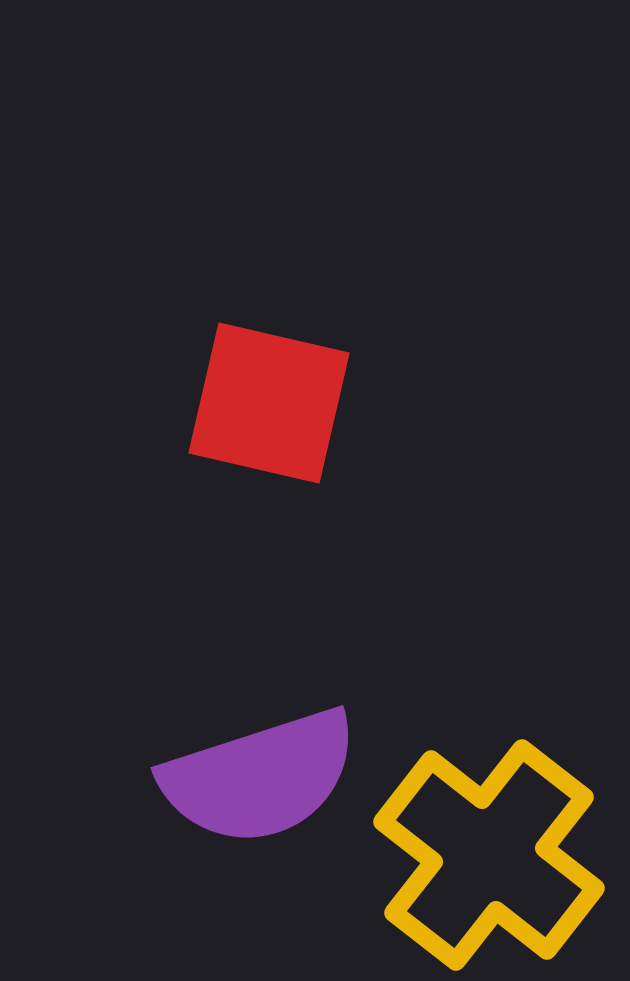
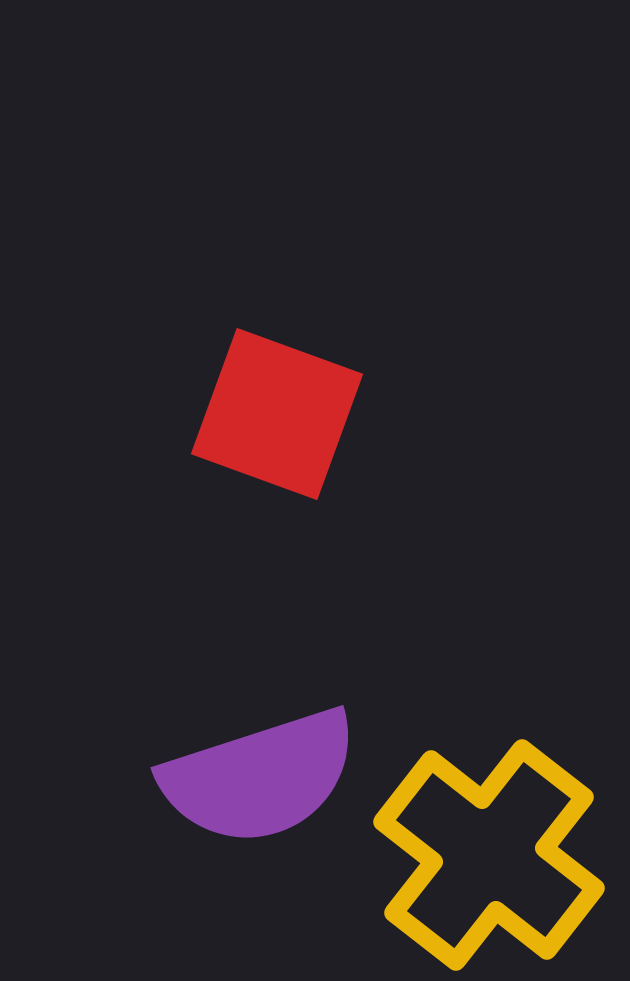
red square: moved 8 px right, 11 px down; rotated 7 degrees clockwise
